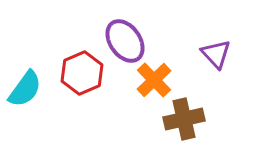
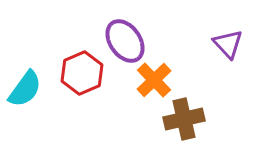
purple triangle: moved 12 px right, 10 px up
